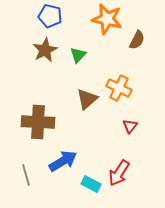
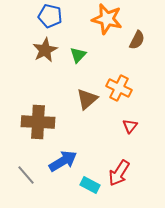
gray line: rotated 25 degrees counterclockwise
cyan rectangle: moved 1 px left, 1 px down
